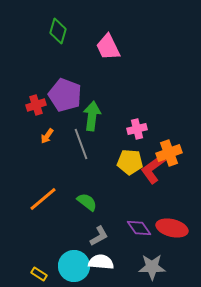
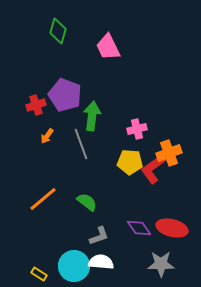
gray L-shape: rotated 10 degrees clockwise
gray star: moved 9 px right, 3 px up
